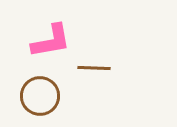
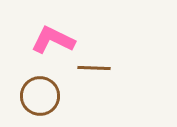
pink L-shape: moved 2 px right, 1 px up; rotated 144 degrees counterclockwise
